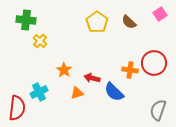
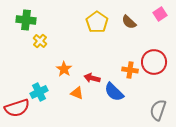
red circle: moved 1 px up
orange star: moved 1 px up
orange triangle: rotated 40 degrees clockwise
red semicircle: rotated 65 degrees clockwise
